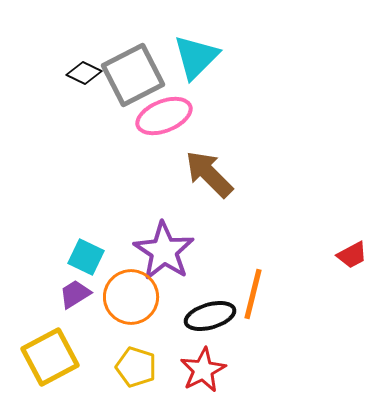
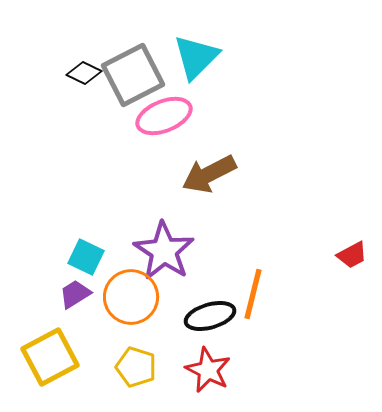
brown arrow: rotated 72 degrees counterclockwise
red star: moved 5 px right; rotated 18 degrees counterclockwise
